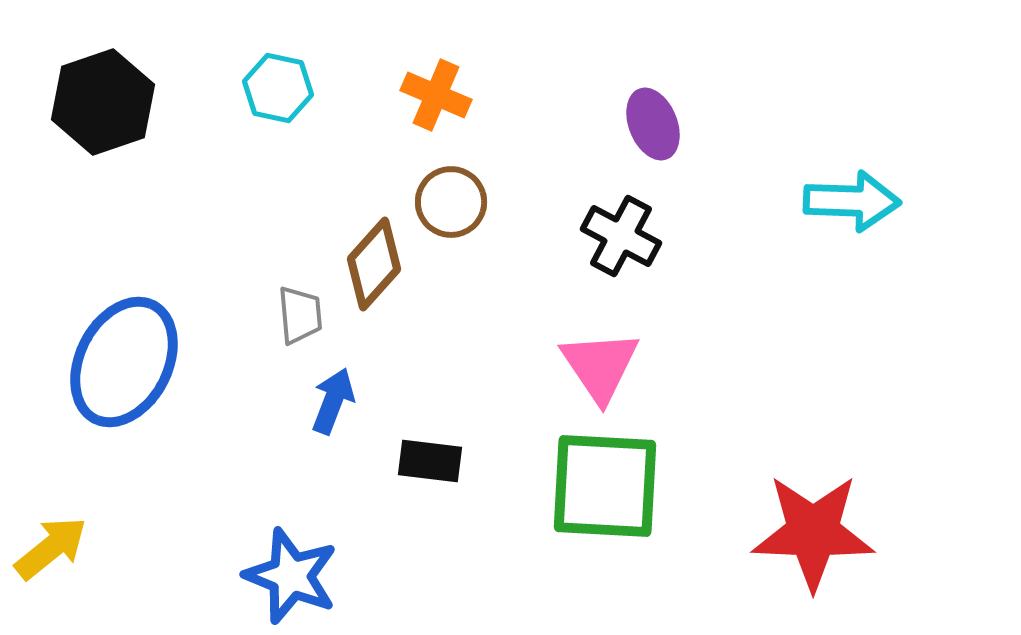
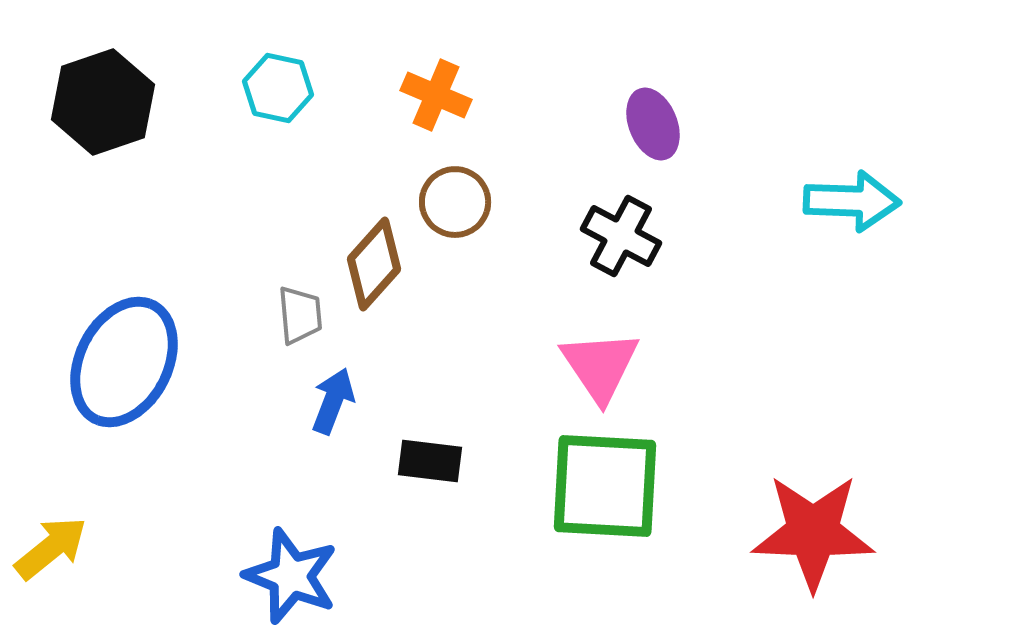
brown circle: moved 4 px right
